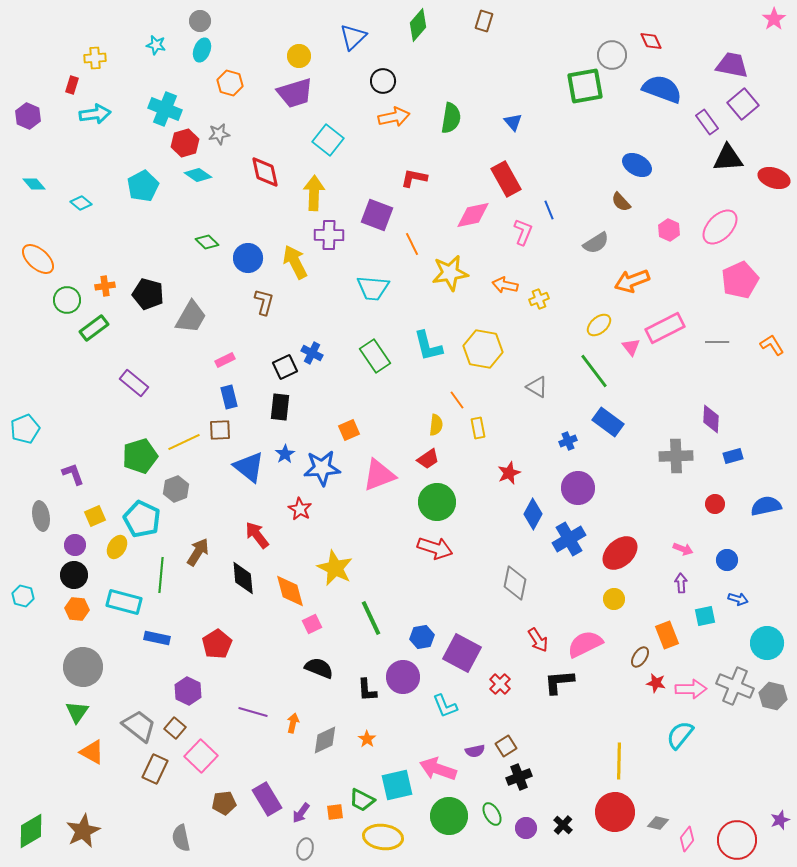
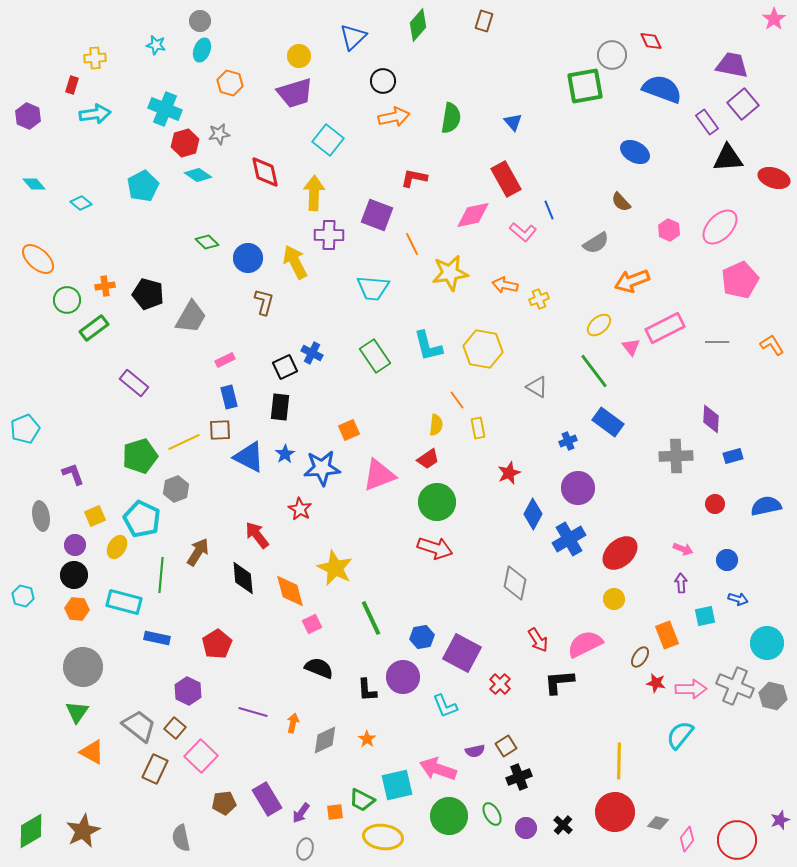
blue ellipse at (637, 165): moved 2 px left, 13 px up
pink L-shape at (523, 232): rotated 108 degrees clockwise
blue triangle at (249, 467): moved 10 px up; rotated 12 degrees counterclockwise
